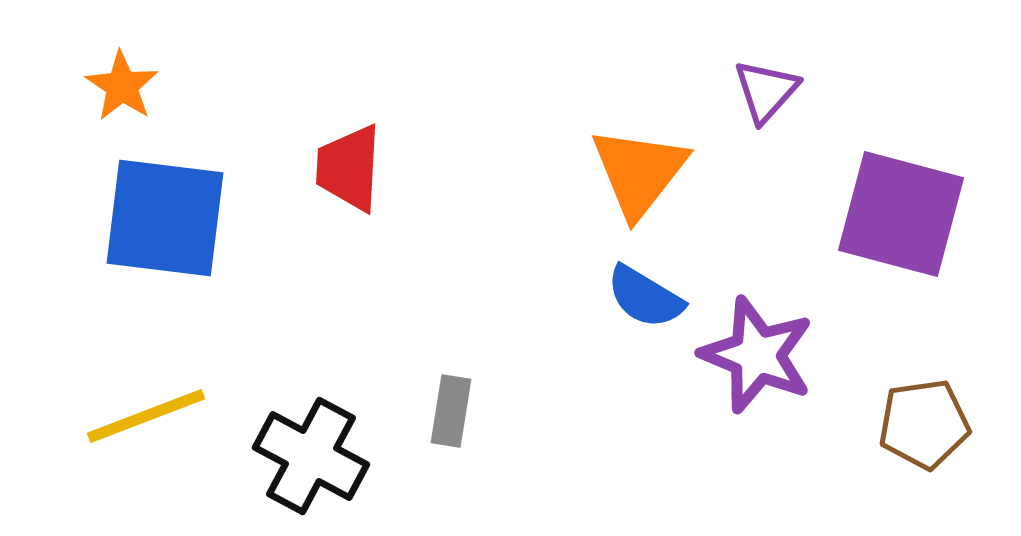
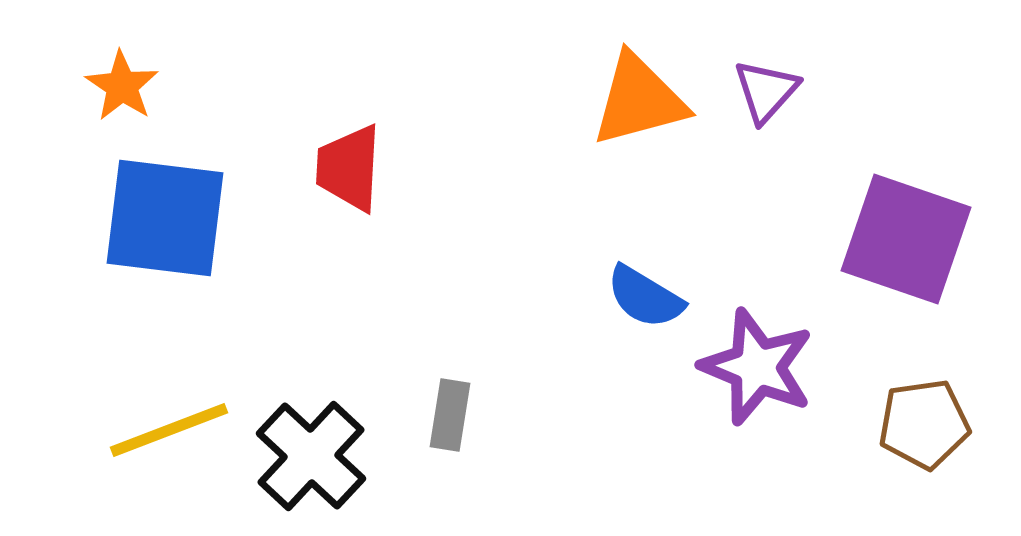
orange triangle: moved 72 px up; rotated 37 degrees clockwise
purple square: moved 5 px right, 25 px down; rotated 4 degrees clockwise
purple star: moved 12 px down
gray rectangle: moved 1 px left, 4 px down
yellow line: moved 23 px right, 14 px down
black cross: rotated 15 degrees clockwise
